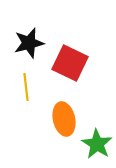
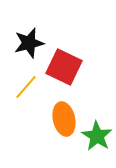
red square: moved 6 px left, 4 px down
yellow line: rotated 48 degrees clockwise
green star: moved 8 px up
